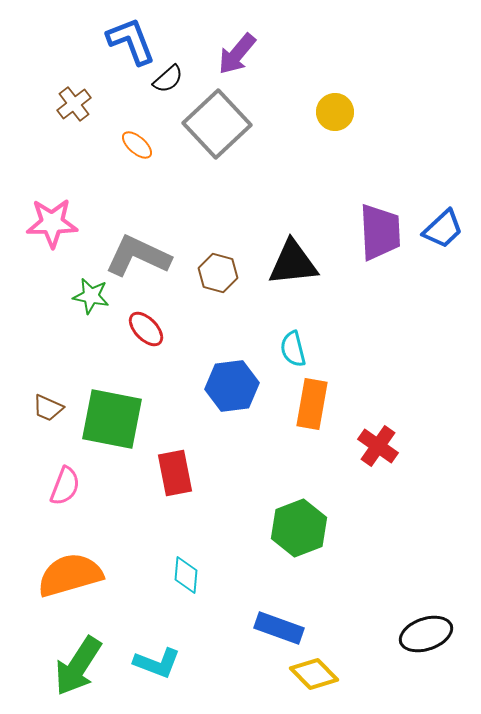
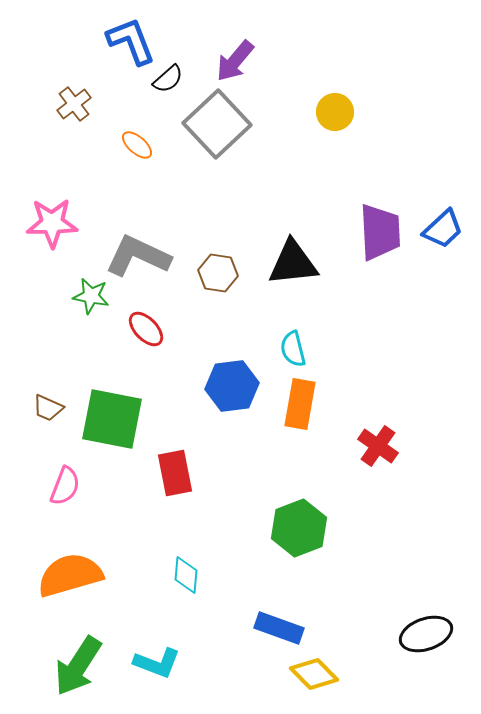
purple arrow: moved 2 px left, 7 px down
brown hexagon: rotated 6 degrees counterclockwise
orange rectangle: moved 12 px left
